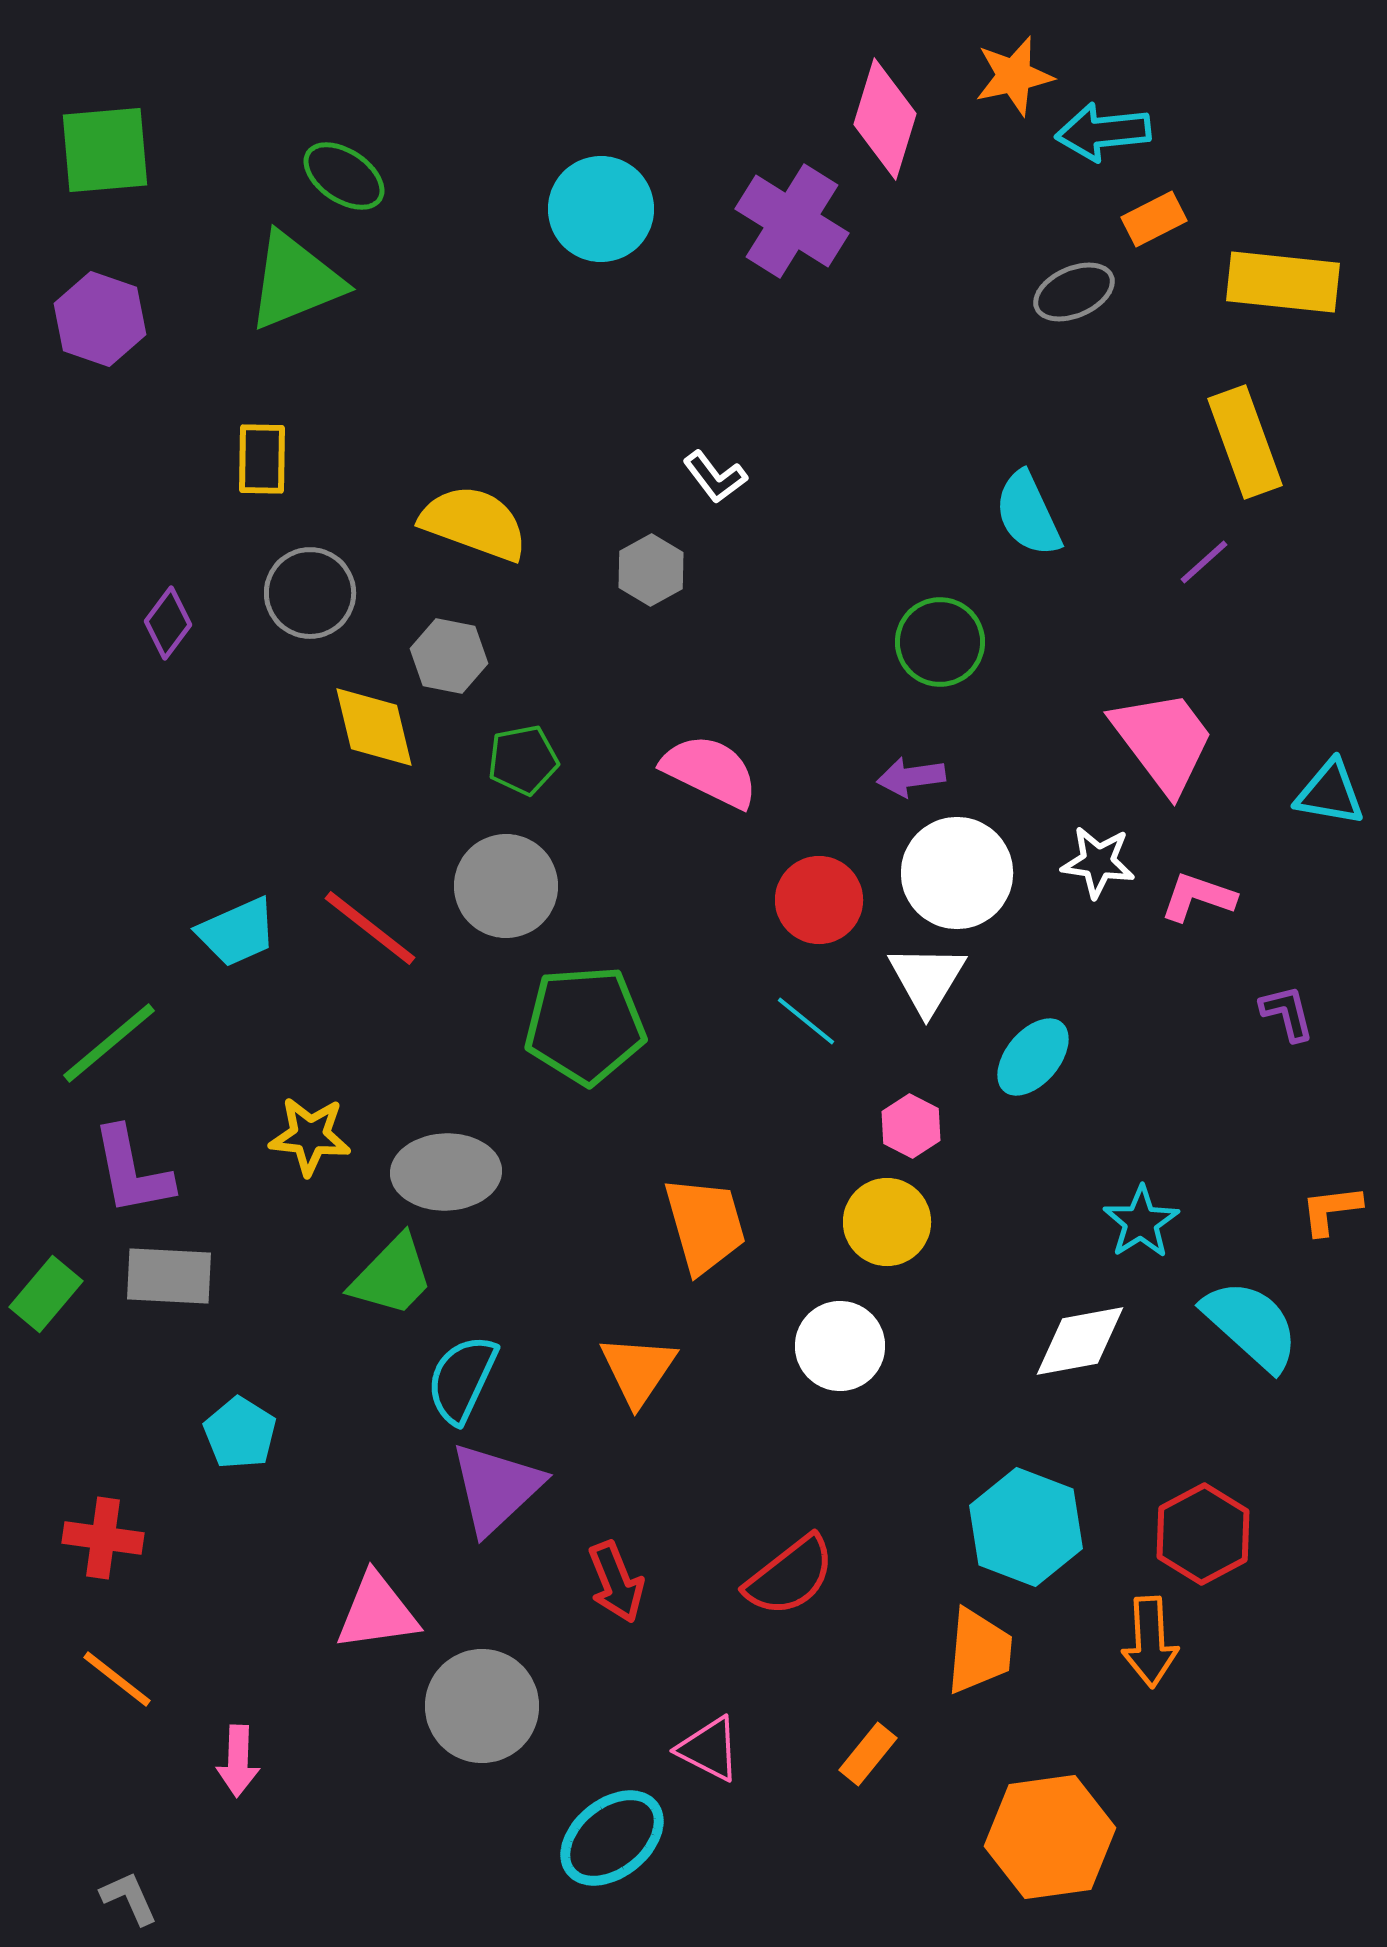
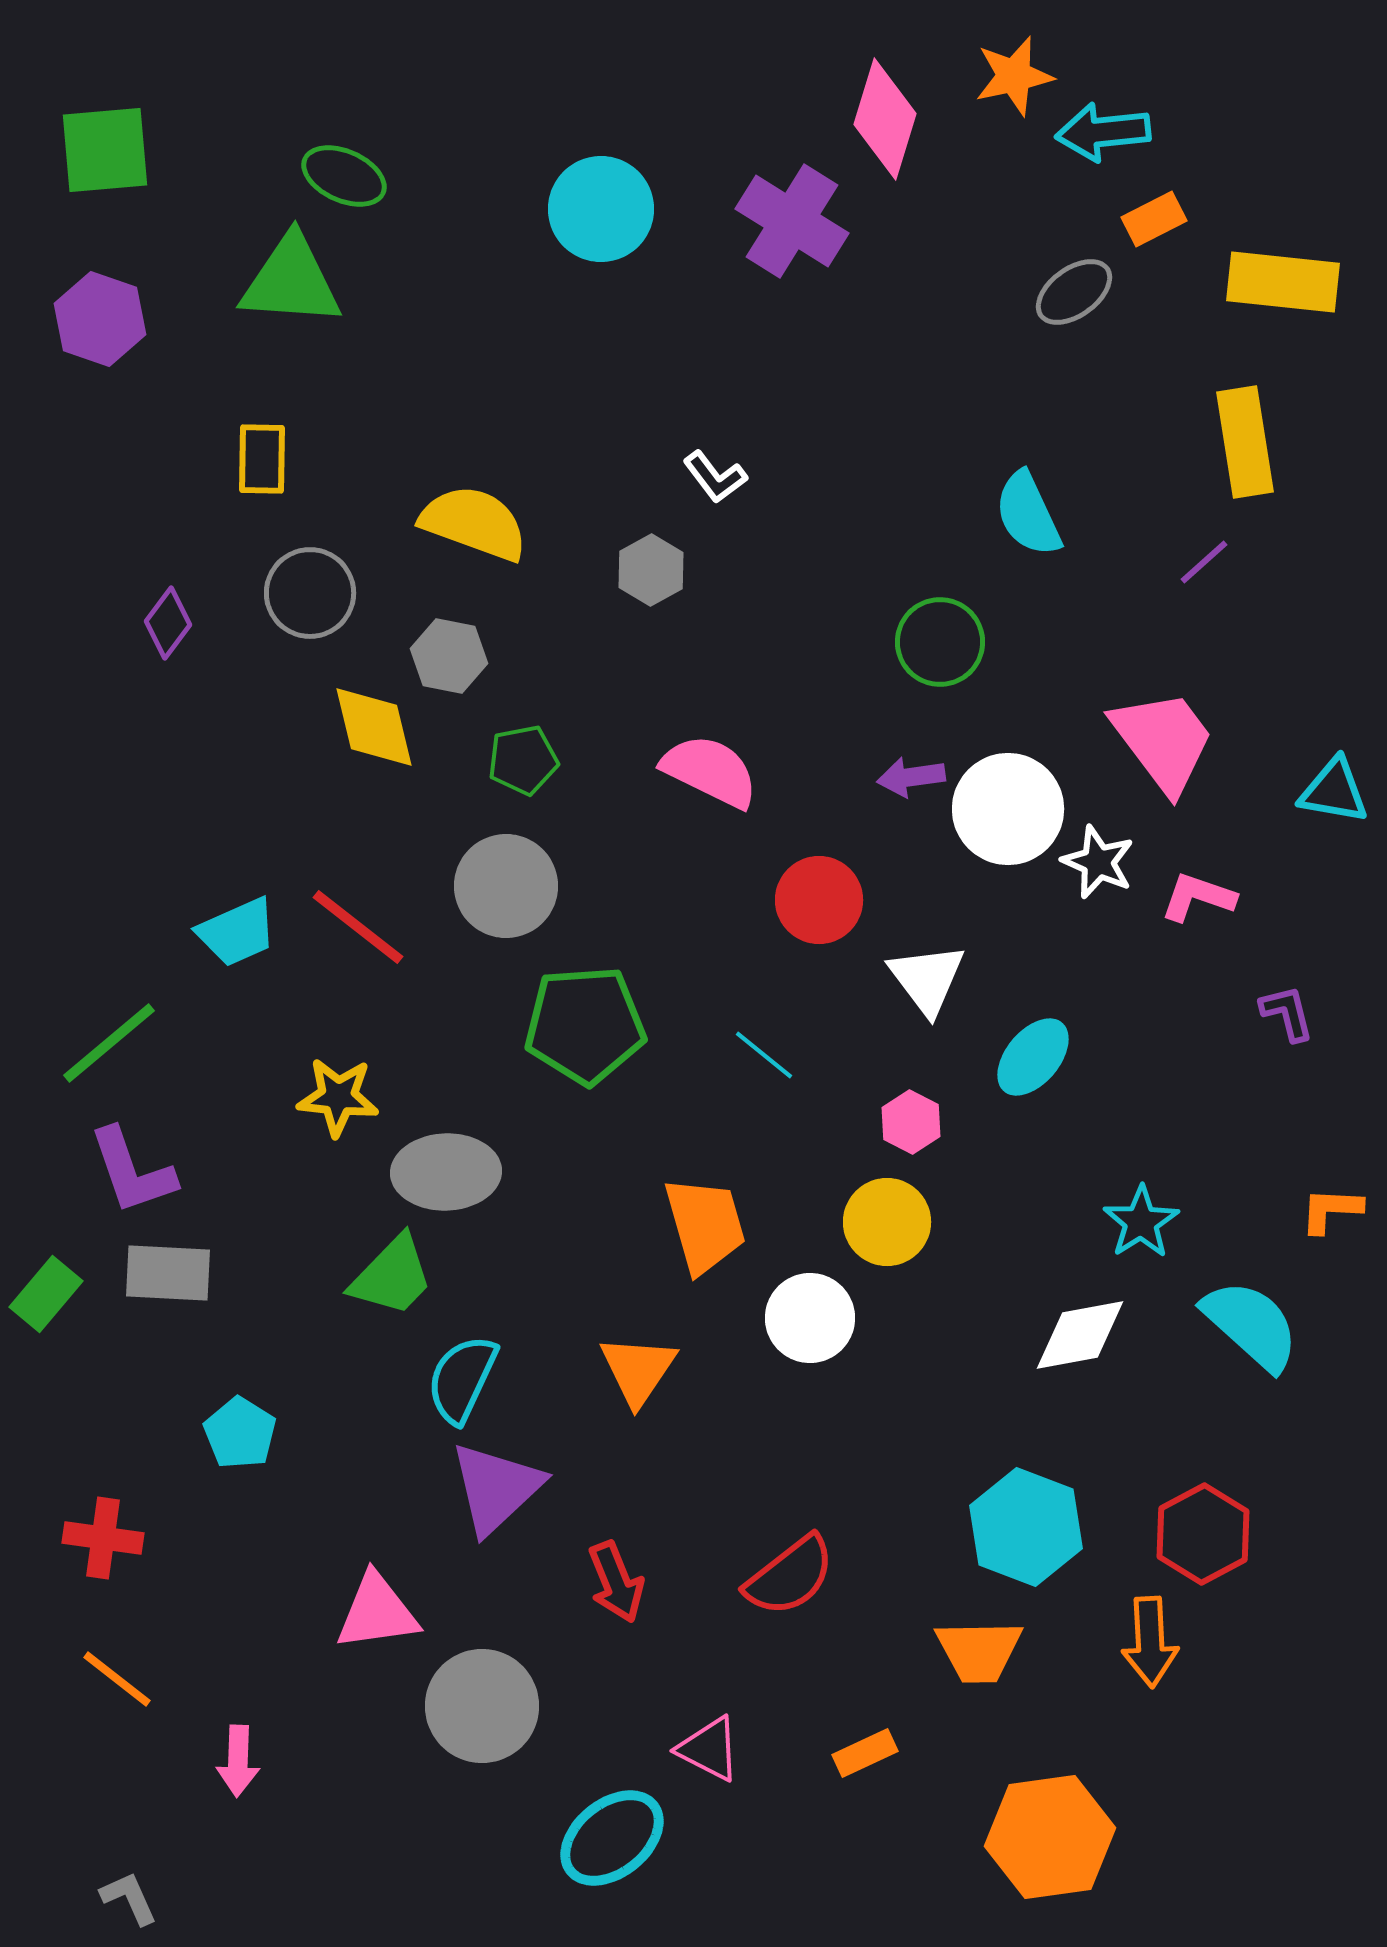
green ellipse at (344, 176): rotated 10 degrees counterclockwise
green triangle at (295, 281): moved 4 px left; rotated 26 degrees clockwise
gray ellipse at (1074, 292): rotated 12 degrees counterclockwise
yellow rectangle at (1245, 442): rotated 11 degrees clockwise
cyan triangle at (1330, 793): moved 4 px right, 2 px up
white star at (1098, 862): rotated 16 degrees clockwise
white circle at (957, 873): moved 51 px right, 64 px up
red line at (370, 928): moved 12 px left, 1 px up
white triangle at (927, 979): rotated 8 degrees counterclockwise
cyan line at (806, 1021): moved 42 px left, 34 px down
pink hexagon at (911, 1126): moved 4 px up
yellow star at (310, 1136): moved 28 px right, 39 px up
purple L-shape at (132, 1171): rotated 8 degrees counterclockwise
orange L-shape at (1331, 1210): rotated 10 degrees clockwise
gray rectangle at (169, 1276): moved 1 px left, 3 px up
white diamond at (1080, 1341): moved 6 px up
white circle at (840, 1346): moved 30 px left, 28 px up
orange trapezoid at (979, 1651): rotated 84 degrees clockwise
orange rectangle at (868, 1754): moved 3 px left, 1 px up; rotated 26 degrees clockwise
